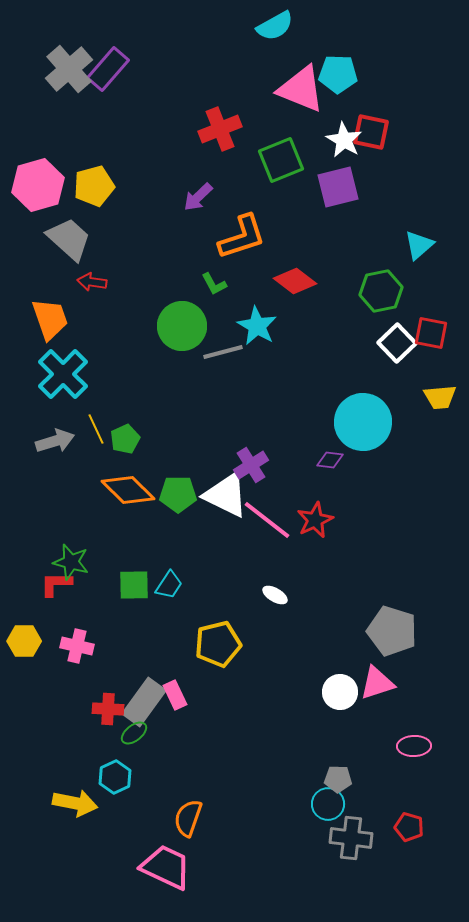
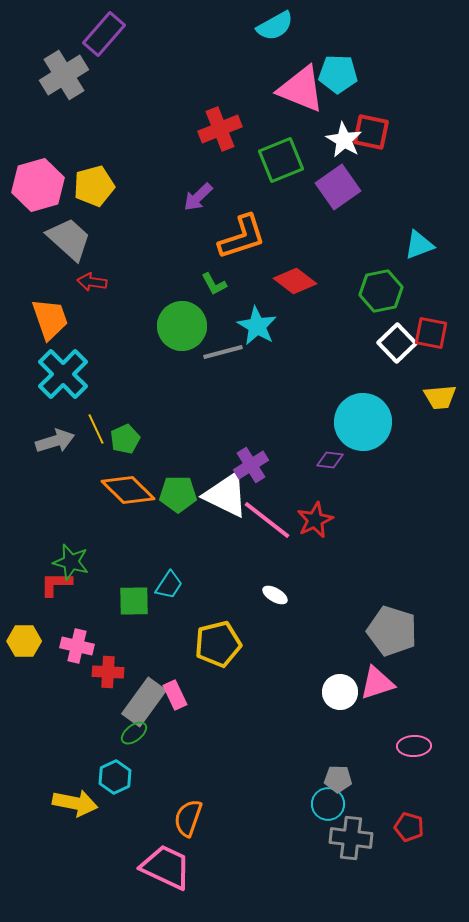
gray cross at (69, 69): moved 5 px left, 6 px down; rotated 9 degrees clockwise
purple rectangle at (108, 69): moved 4 px left, 35 px up
purple square at (338, 187): rotated 21 degrees counterclockwise
cyan triangle at (419, 245): rotated 20 degrees clockwise
green square at (134, 585): moved 16 px down
red cross at (108, 709): moved 37 px up
